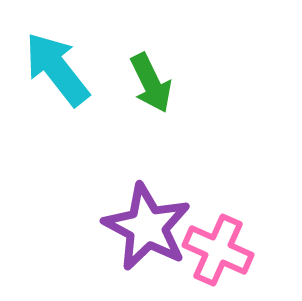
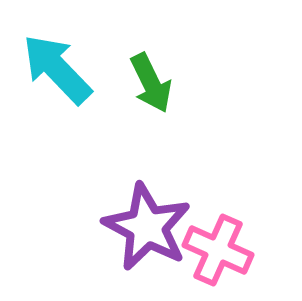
cyan arrow: rotated 6 degrees counterclockwise
